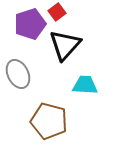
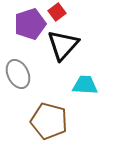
black triangle: moved 2 px left
